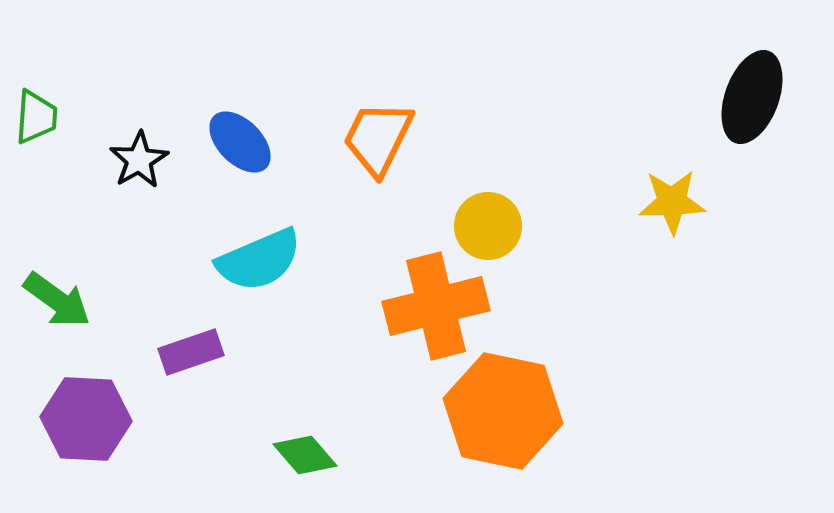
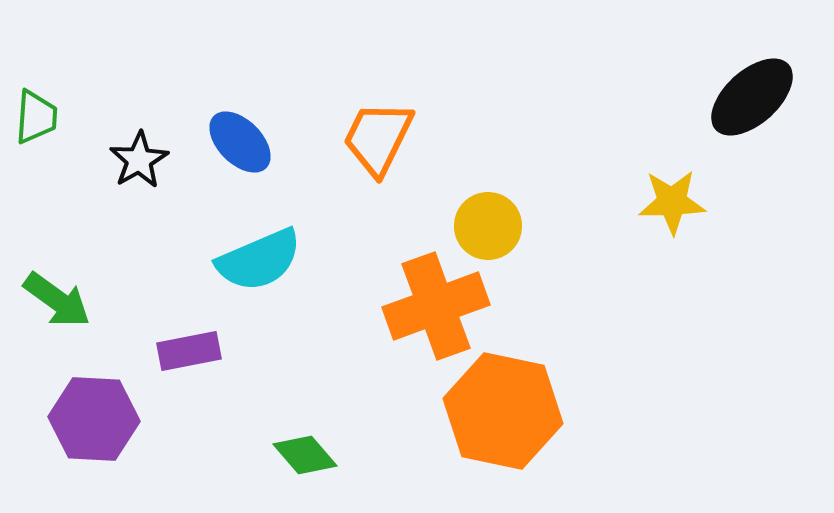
black ellipse: rotated 28 degrees clockwise
orange cross: rotated 6 degrees counterclockwise
purple rectangle: moved 2 px left, 1 px up; rotated 8 degrees clockwise
purple hexagon: moved 8 px right
